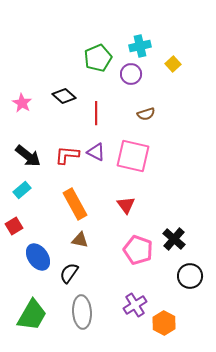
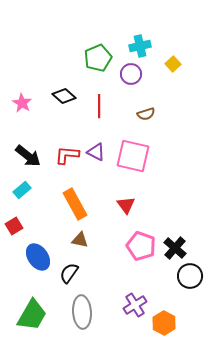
red line: moved 3 px right, 7 px up
black cross: moved 1 px right, 9 px down
pink pentagon: moved 3 px right, 4 px up
